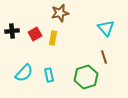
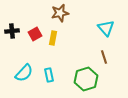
green hexagon: moved 2 px down
